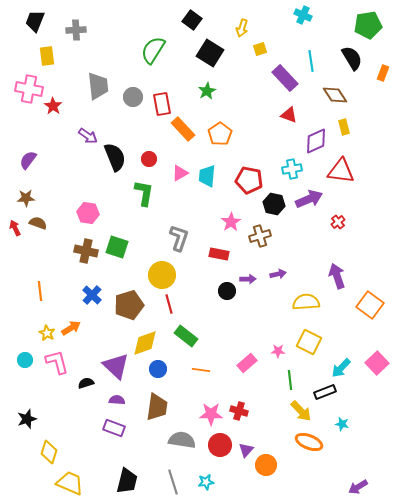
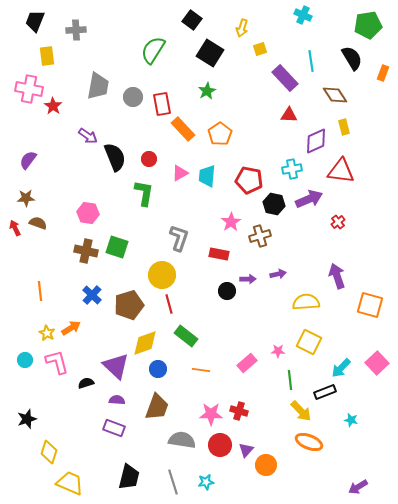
gray trapezoid at (98, 86): rotated 16 degrees clockwise
red triangle at (289, 115): rotated 18 degrees counterclockwise
orange square at (370, 305): rotated 20 degrees counterclockwise
brown trapezoid at (157, 407): rotated 12 degrees clockwise
cyan star at (342, 424): moved 9 px right, 4 px up
black trapezoid at (127, 481): moved 2 px right, 4 px up
